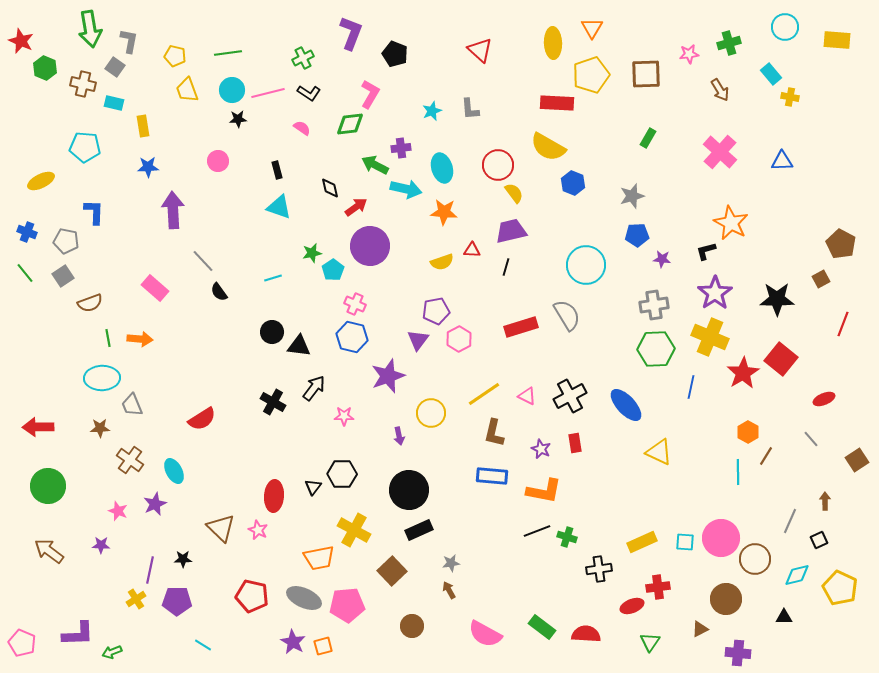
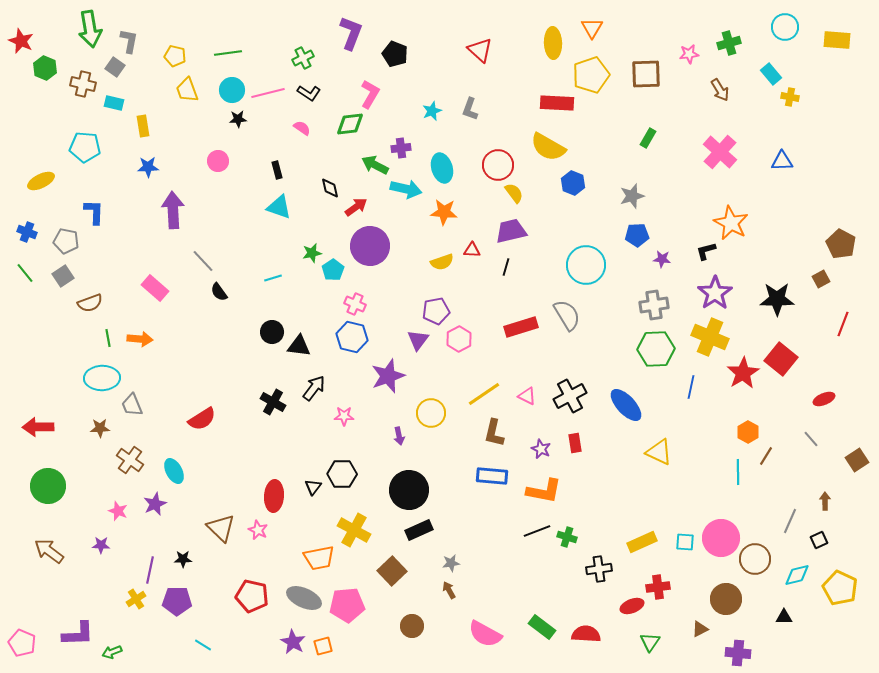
gray L-shape at (470, 109): rotated 25 degrees clockwise
